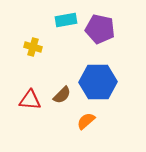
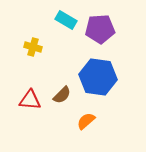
cyan rectangle: rotated 40 degrees clockwise
purple pentagon: rotated 16 degrees counterclockwise
blue hexagon: moved 5 px up; rotated 9 degrees clockwise
